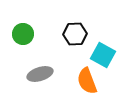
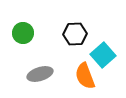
green circle: moved 1 px up
cyan square: rotated 20 degrees clockwise
orange semicircle: moved 2 px left, 5 px up
